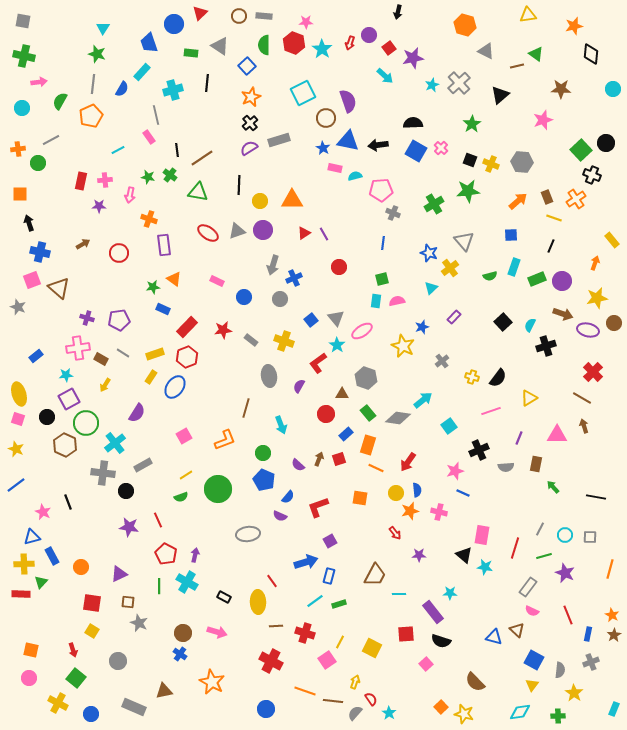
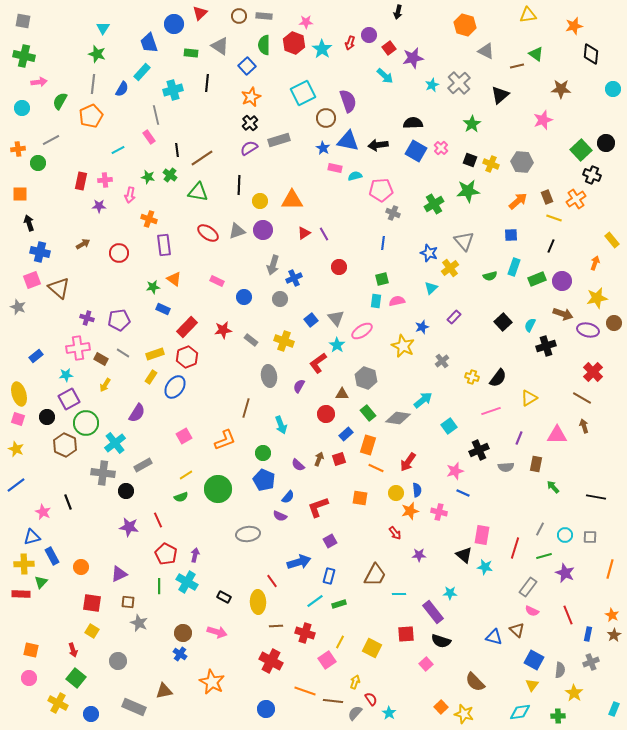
blue arrow at (306, 562): moved 7 px left
